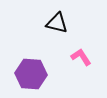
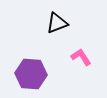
black triangle: rotated 35 degrees counterclockwise
